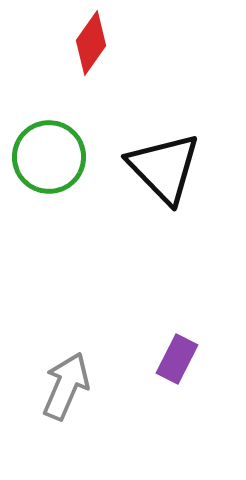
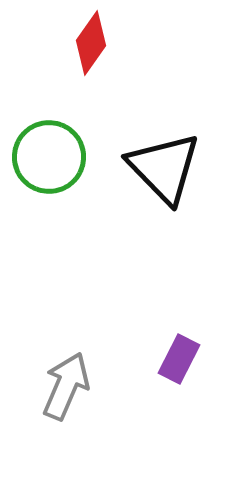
purple rectangle: moved 2 px right
